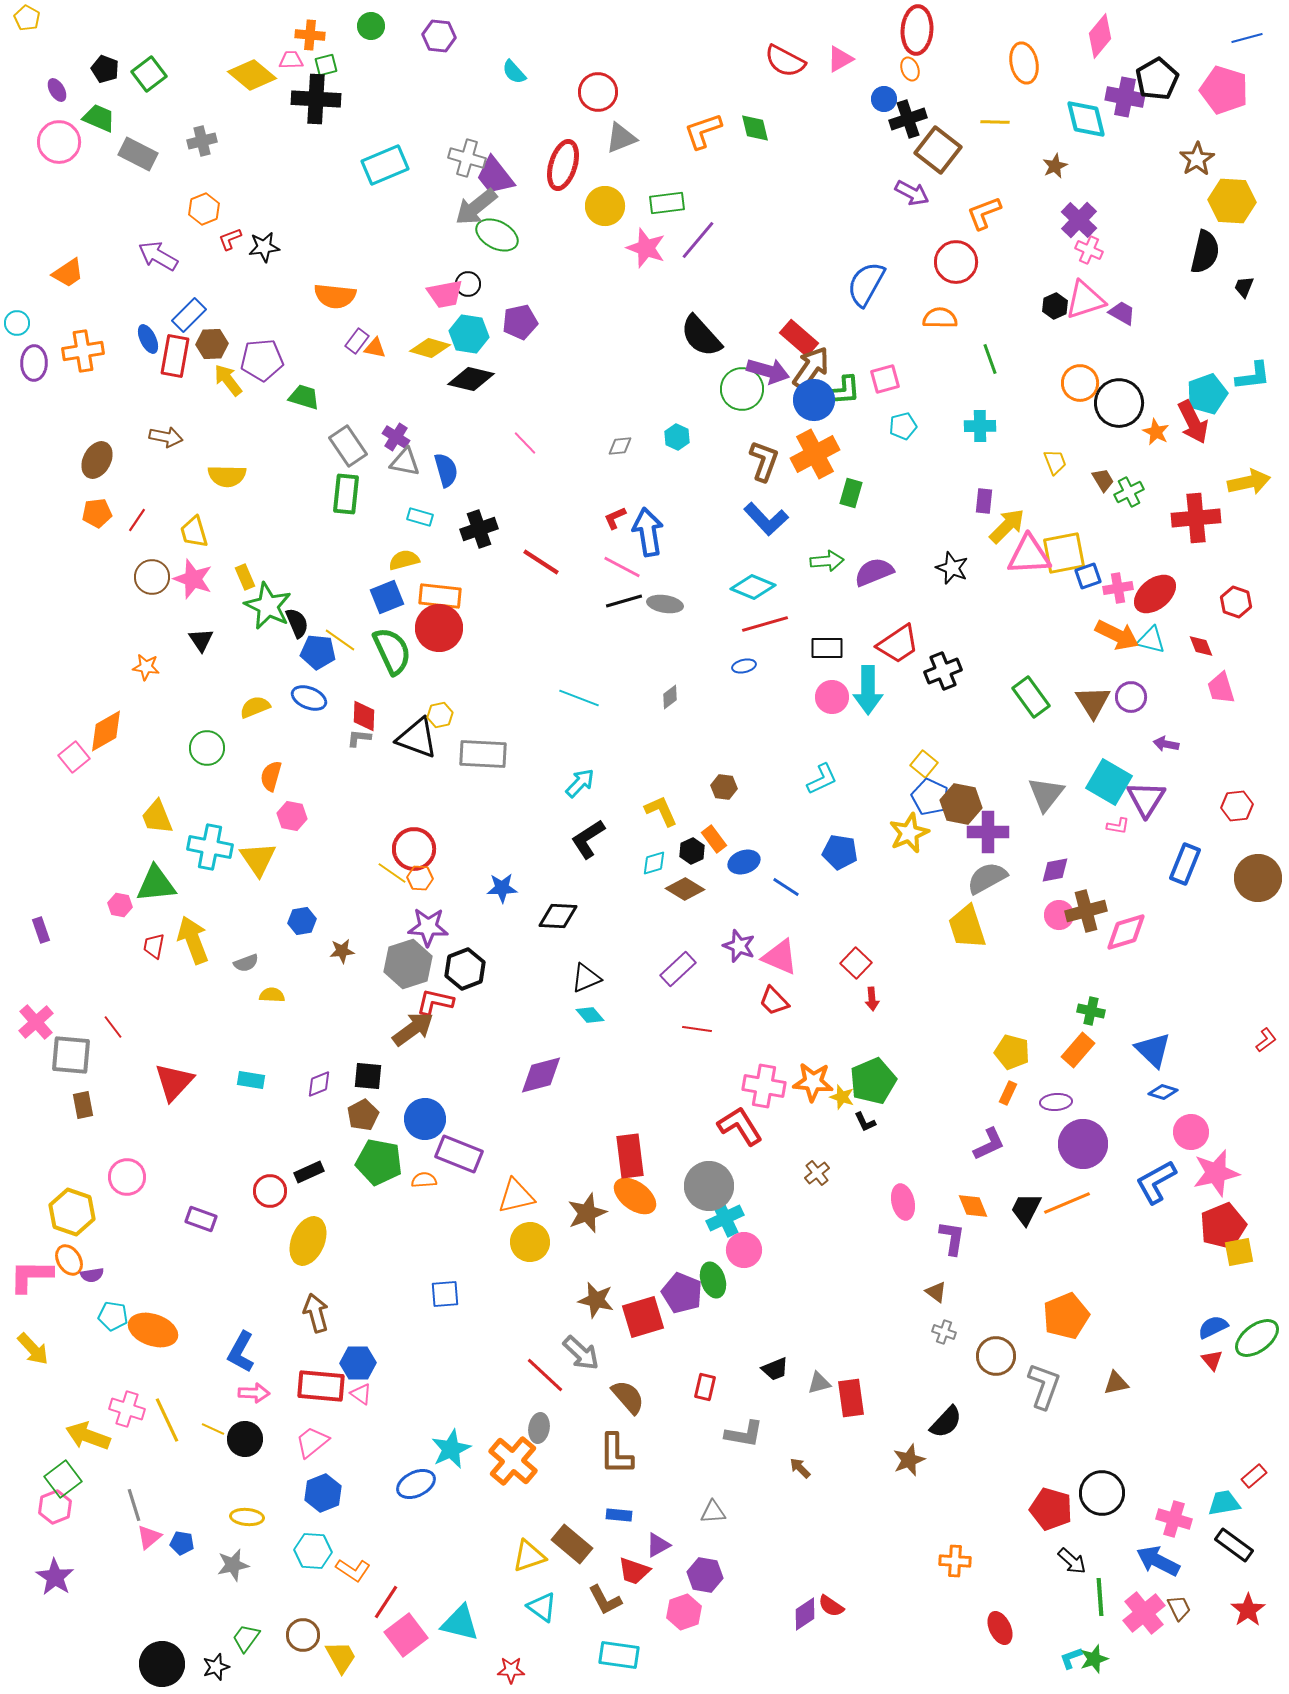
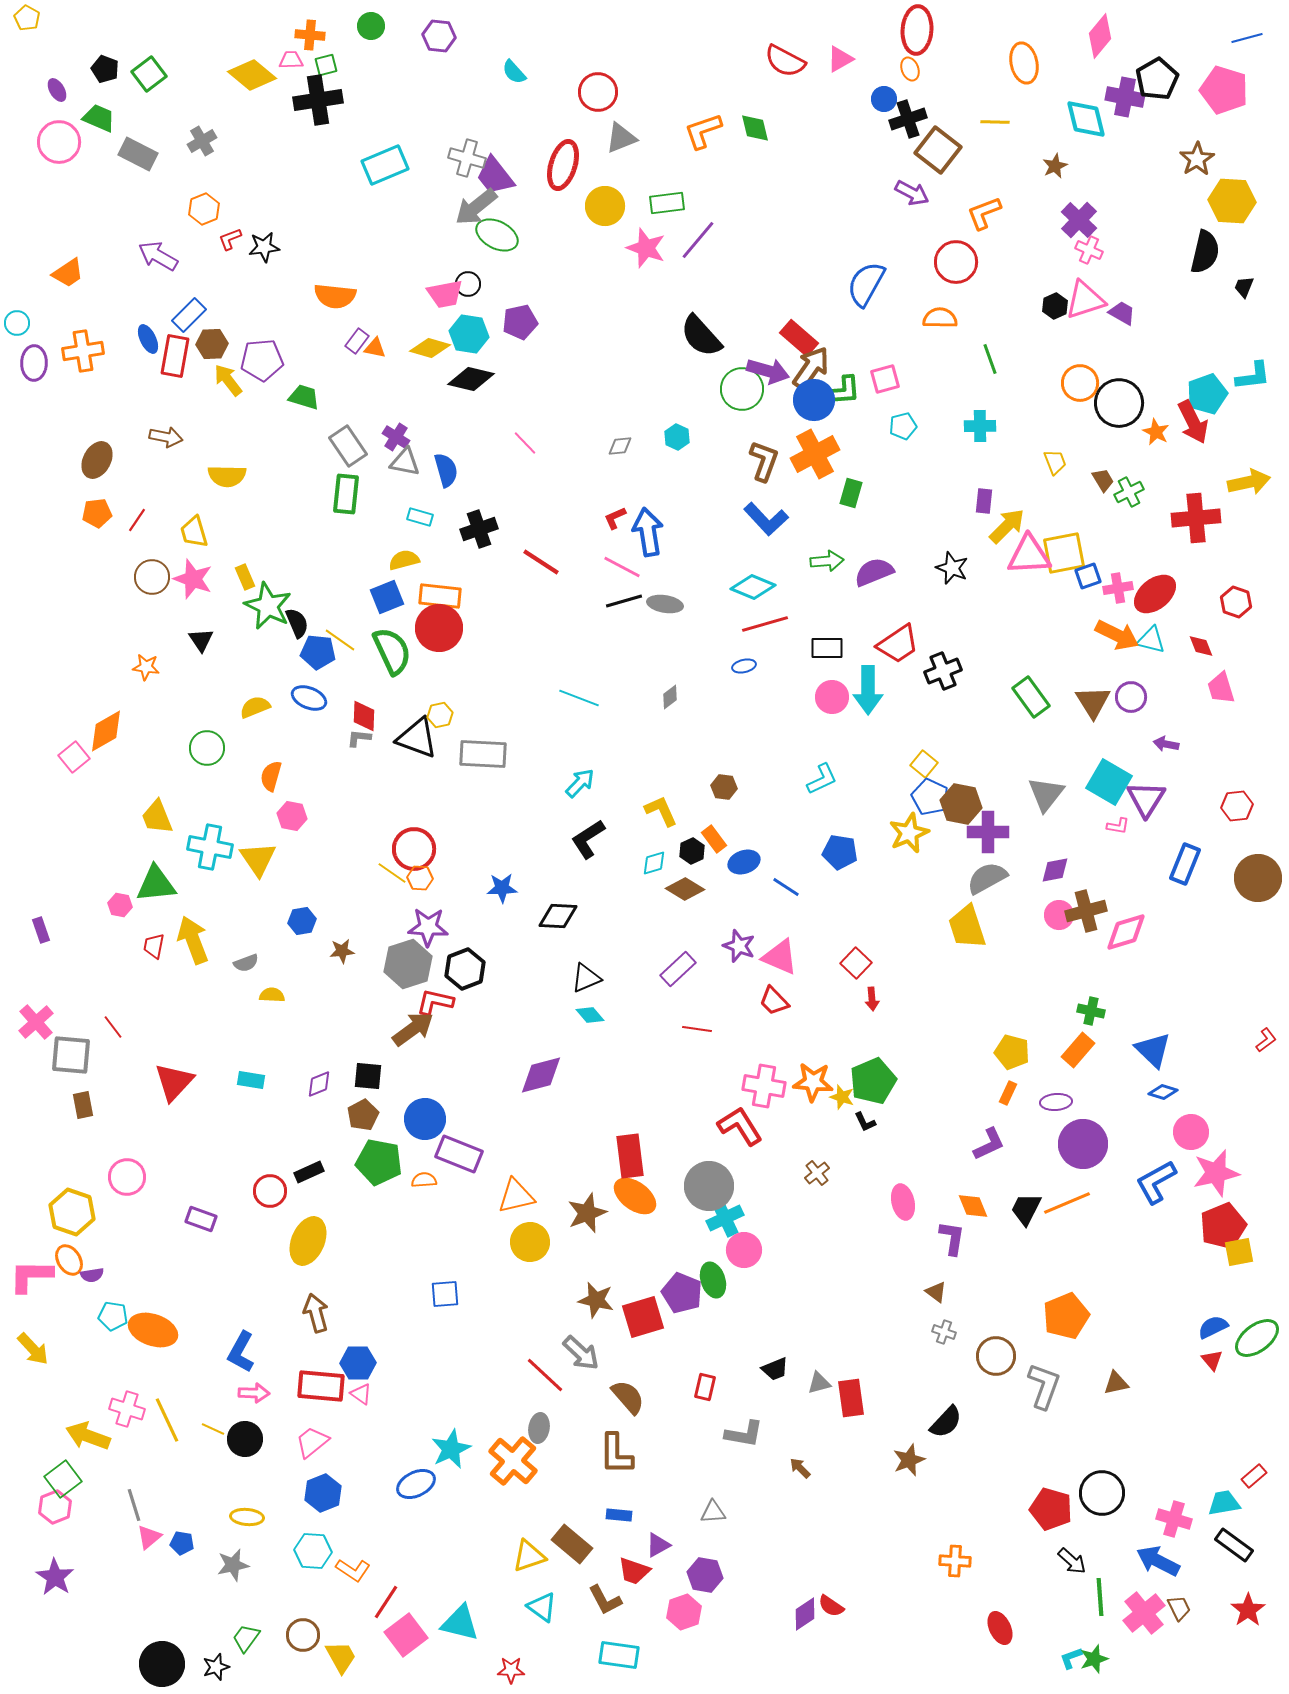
black cross at (316, 99): moved 2 px right, 1 px down; rotated 12 degrees counterclockwise
gray cross at (202, 141): rotated 16 degrees counterclockwise
